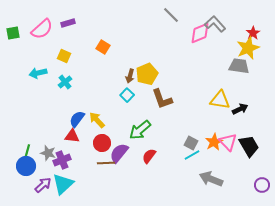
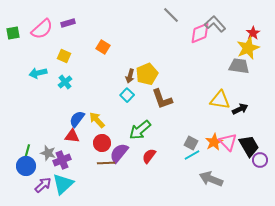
purple circle: moved 2 px left, 25 px up
